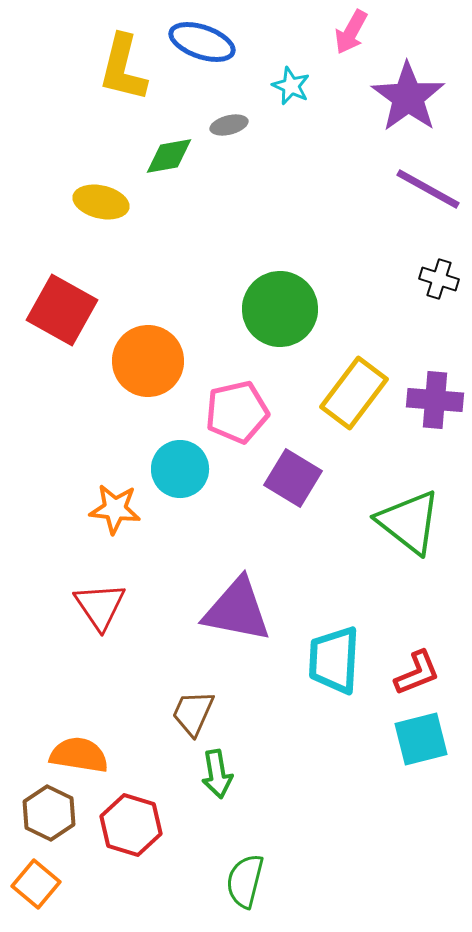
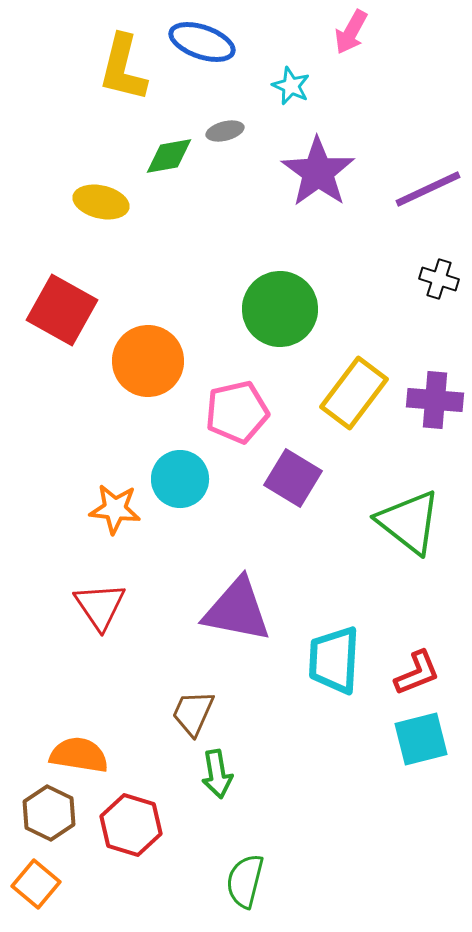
purple star: moved 90 px left, 75 px down
gray ellipse: moved 4 px left, 6 px down
purple line: rotated 54 degrees counterclockwise
cyan circle: moved 10 px down
